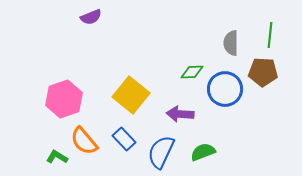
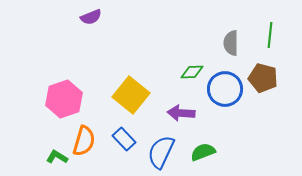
brown pentagon: moved 6 px down; rotated 12 degrees clockwise
purple arrow: moved 1 px right, 1 px up
orange semicircle: rotated 124 degrees counterclockwise
